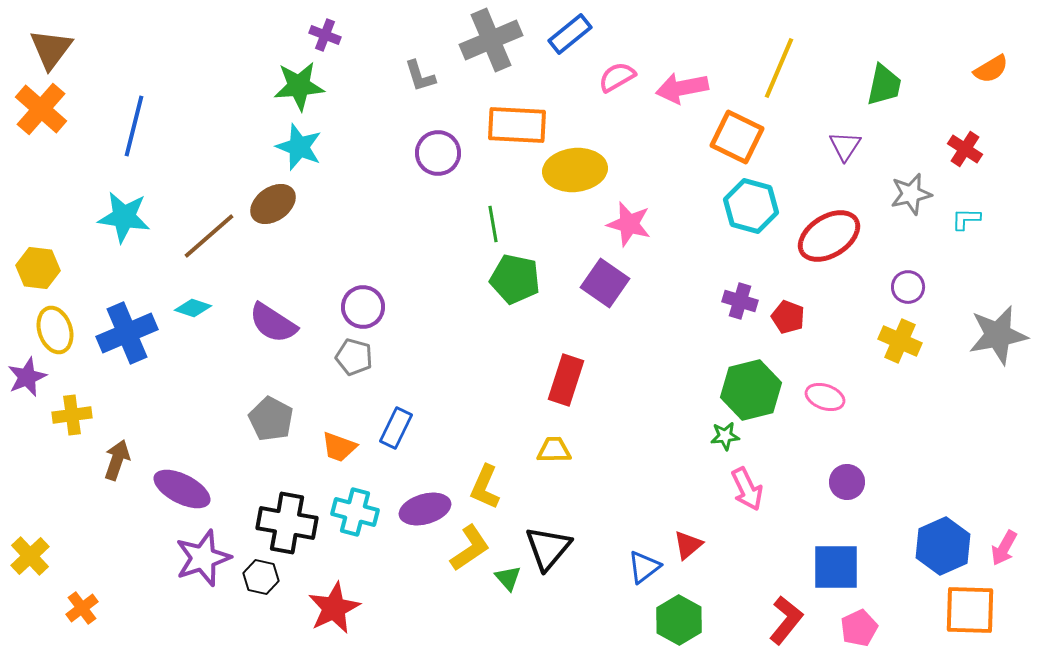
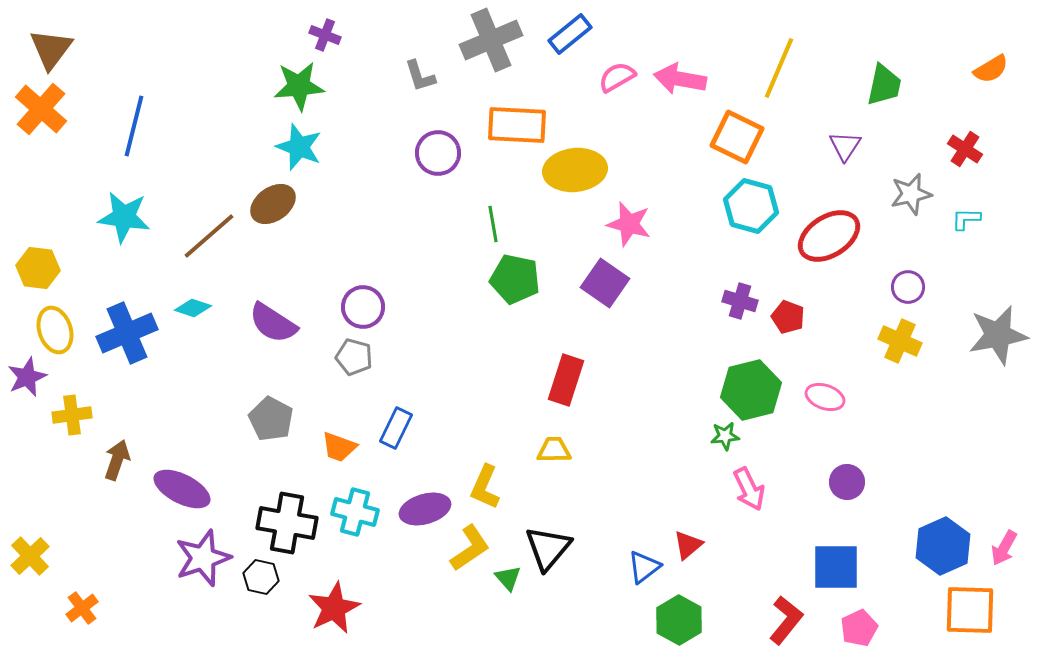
pink arrow at (682, 88): moved 2 px left, 9 px up; rotated 21 degrees clockwise
pink arrow at (747, 489): moved 2 px right
